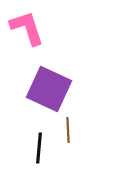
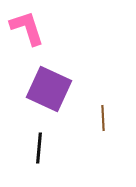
brown line: moved 35 px right, 12 px up
